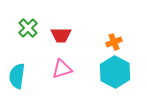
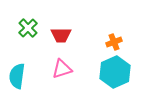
cyan hexagon: rotated 8 degrees clockwise
